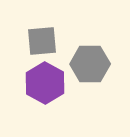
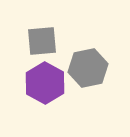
gray hexagon: moved 2 px left, 4 px down; rotated 12 degrees counterclockwise
